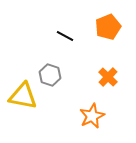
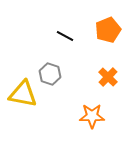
orange pentagon: moved 3 px down
gray hexagon: moved 1 px up
yellow triangle: moved 2 px up
orange star: rotated 25 degrees clockwise
